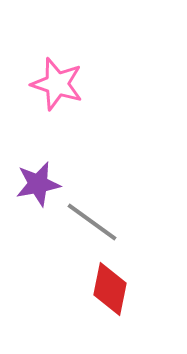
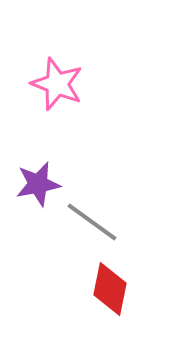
pink star: rotated 4 degrees clockwise
